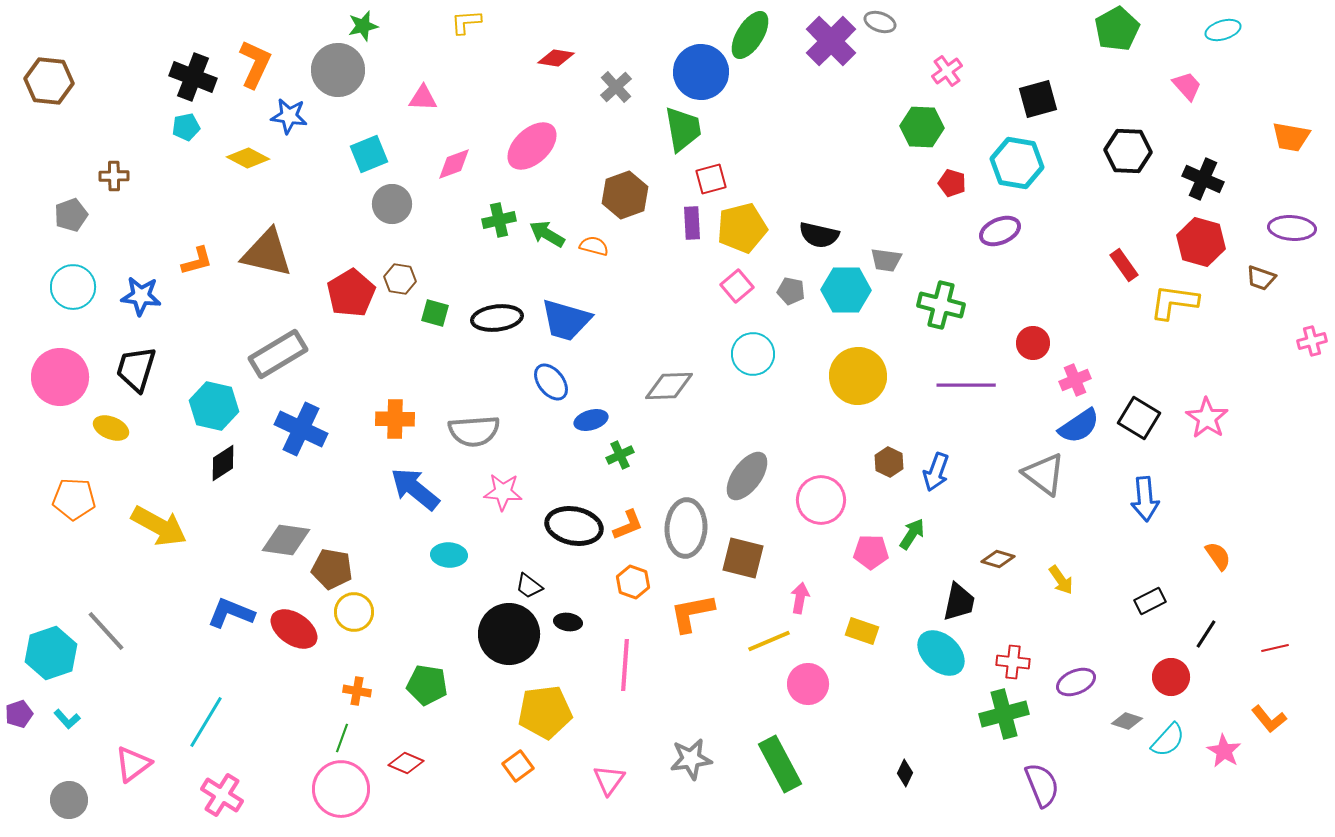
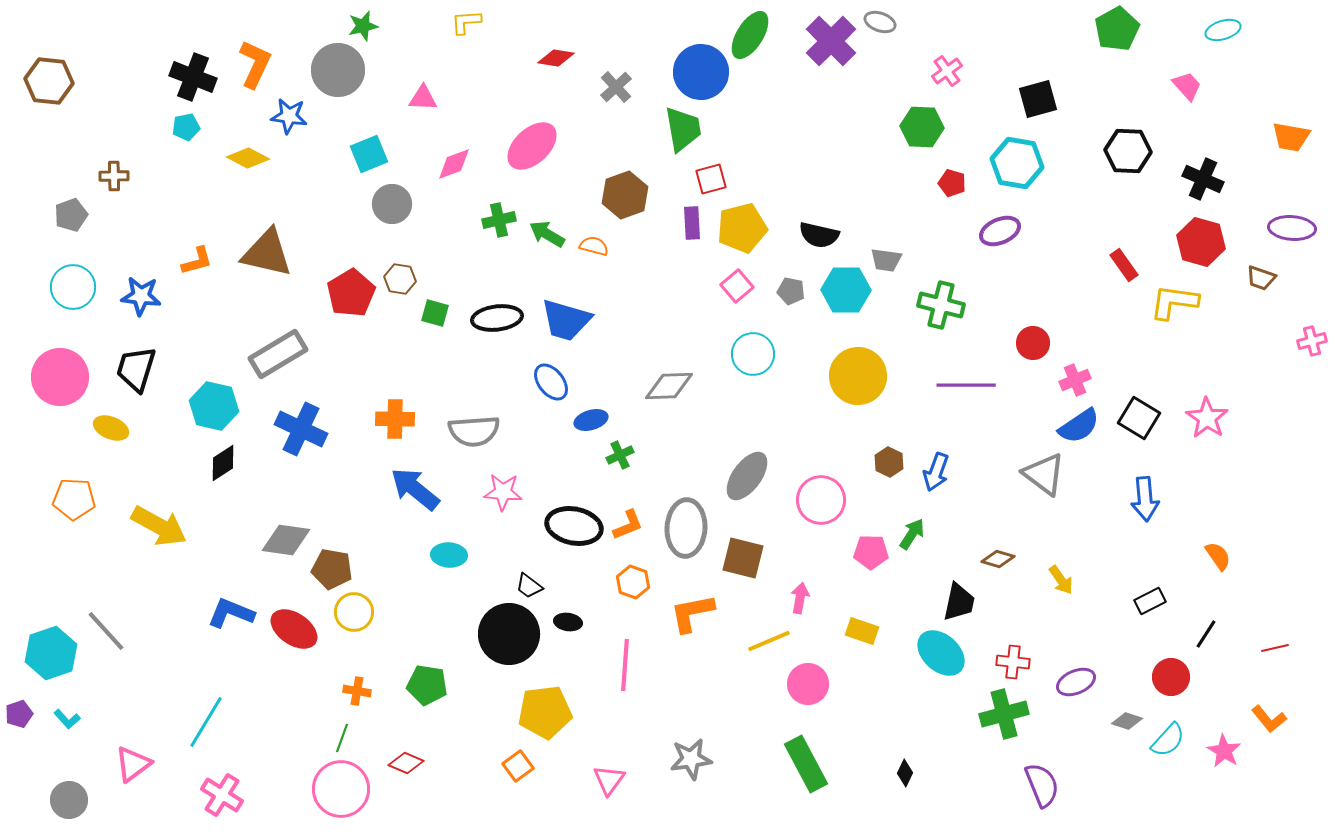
green rectangle at (780, 764): moved 26 px right
